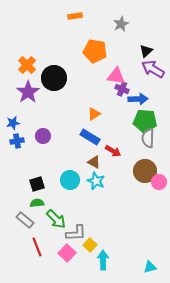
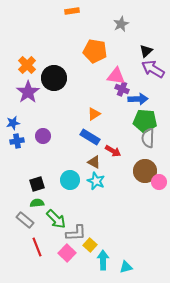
orange rectangle: moved 3 px left, 5 px up
cyan triangle: moved 24 px left
